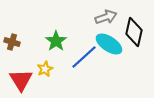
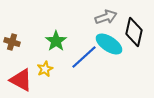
red triangle: rotated 30 degrees counterclockwise
